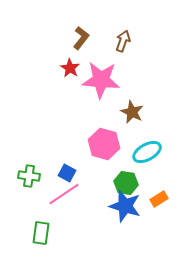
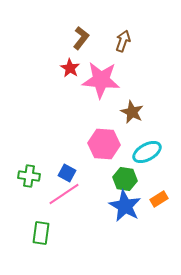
pink hexagon: rotated 12 degrees counterclockwise
green hexagon: moved 1 px left, 4 px up
blue star: rotated 12 degrees clockwise
